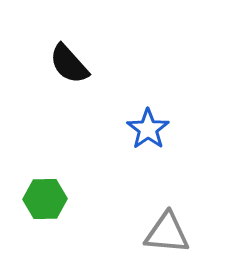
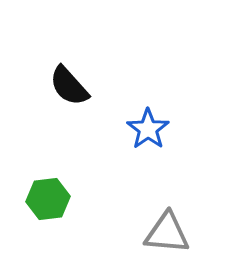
black semicircle: moved 22 px down
green hexagon: moved 3 px right; rotated 6 degrees counterclockwise
